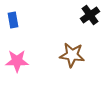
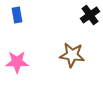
blue rectangle: moved 4 px right, 5 px up
pink star: moved 1 px down
